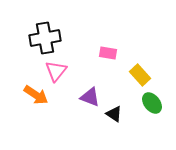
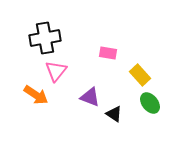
green ellipse: moved 2 px left
